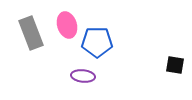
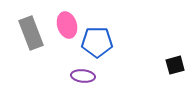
black square: rotated 24 degrees counterclockwise
